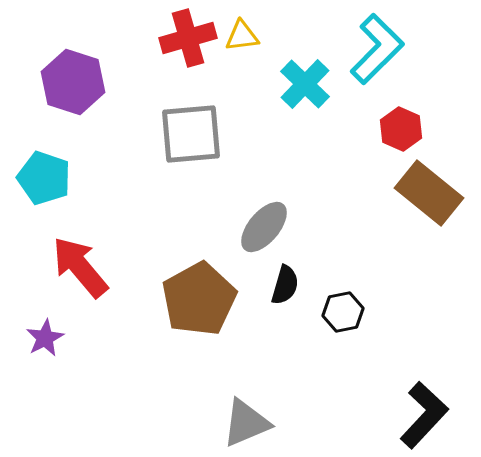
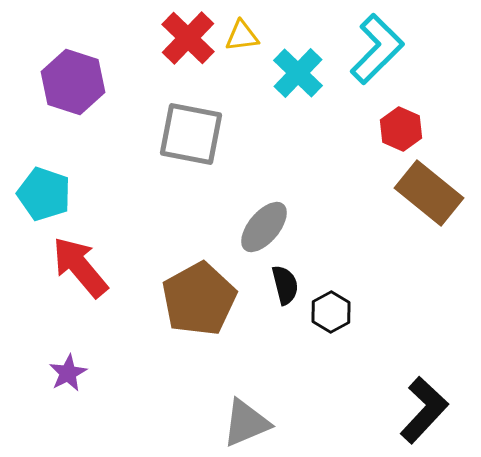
red cross: rotated 30 degrees counterclockwise
cyan cross: moved 7 px left, 11 px up
gray square: rotated 16 degrees clockwise
cyan pentagon: moved 16 px down
black semicircle: rotated 30 degrees counterclockwise
black hexagon: moved 12 px left; rotated 18 degrees counterclockwise
purple star: moved 23 px right, 35 px down
black L-shape: moved 5 px up
